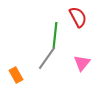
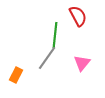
red semicircle: moved 1 px up
orange rectangle: rotated 56 degrees clockwise
